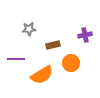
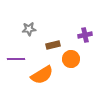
orange circle: moved 4 px up
